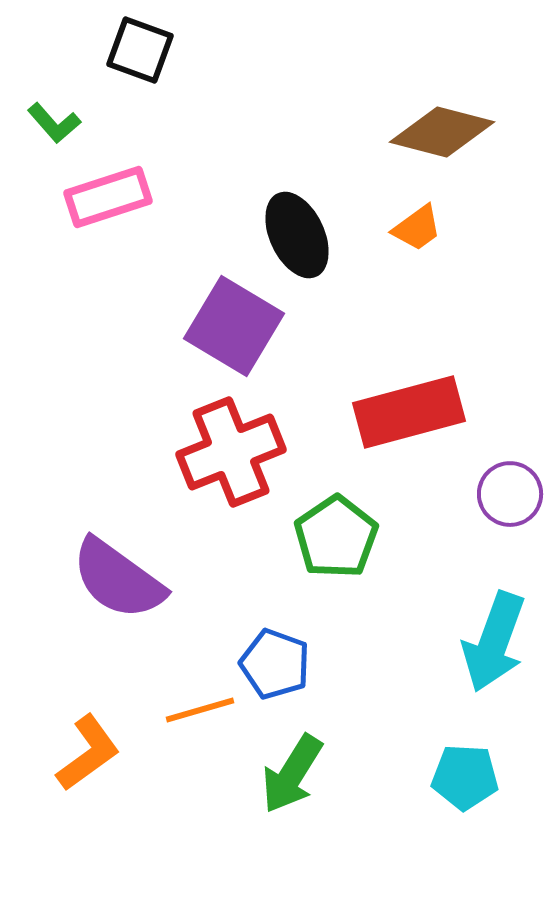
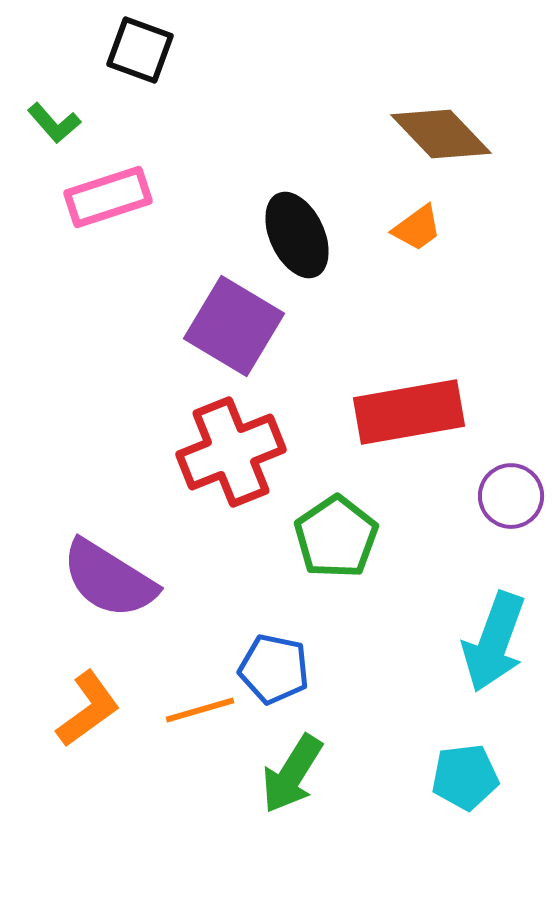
brown diamond: moved 1 px left, 2 px down; rotated 32 degrees clockwise
red rectangle: rotated 5 degrees clockwise
purple circle: moved 1 px right, 2 px down
purple semicircle: moved 9 px left; rotated 4 degrees counterclockwise
blue pentagon: moved 1 px left, 5 px down; rotated 8 degrees counterclockwise
orange L-shape: moved 44 px up
cyan pentagon: rotated 10 degrees counterclockwise
